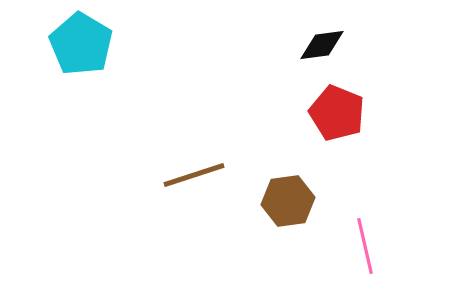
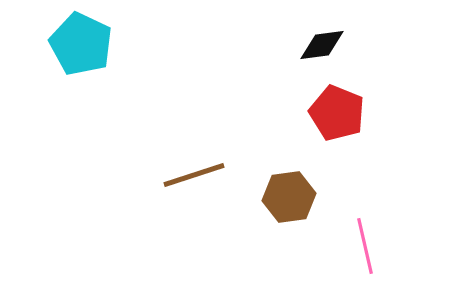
cyan pentagon: rotated 6 degrees counterclockwise
brown hexagon: moved 1 px right, 4 px up
